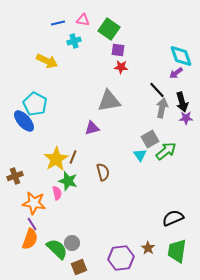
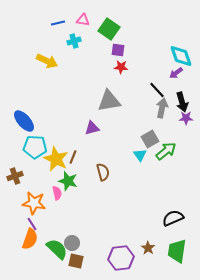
cyan pentagon: moved 43 px down; rotated 25 degrees counterclockwise
yellow star: rotated 15 degrees counterclockwise
brown square: moved 3 px left, 6 px up; rotated 35 degrees clockwise
